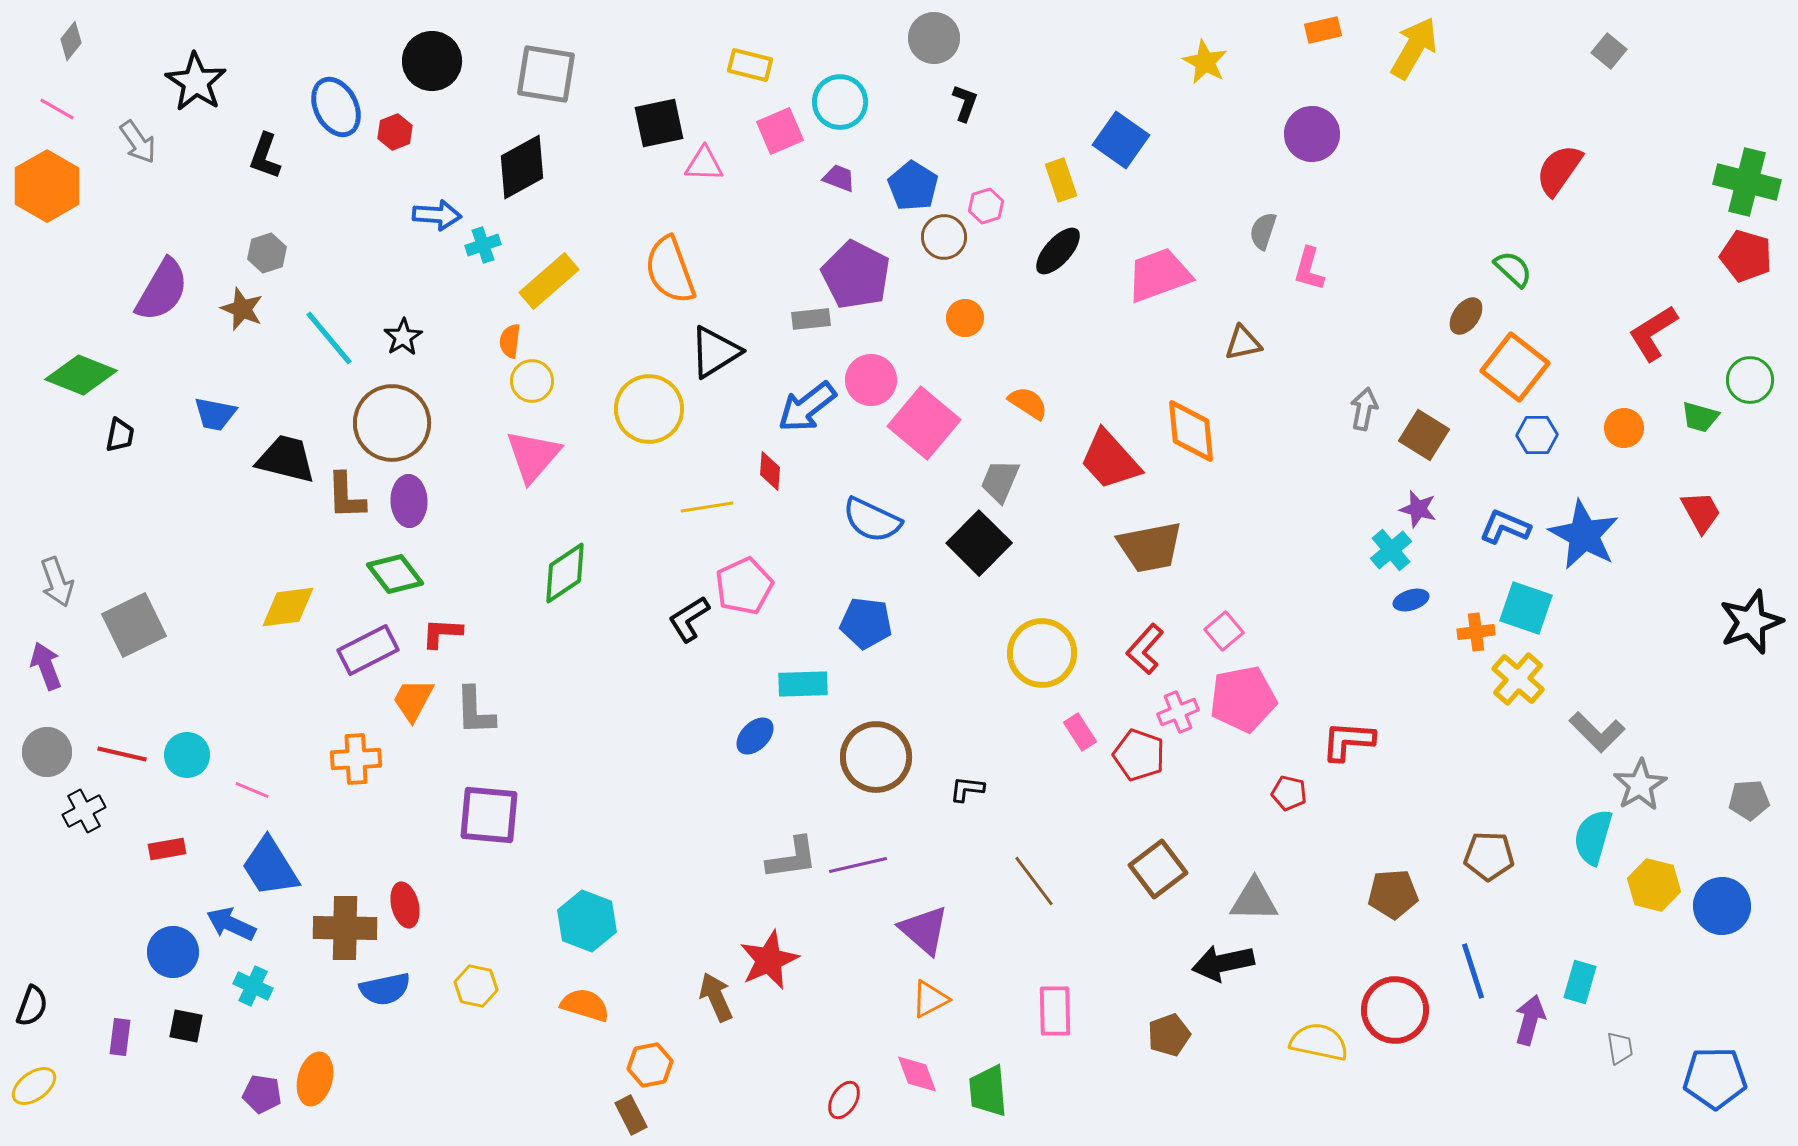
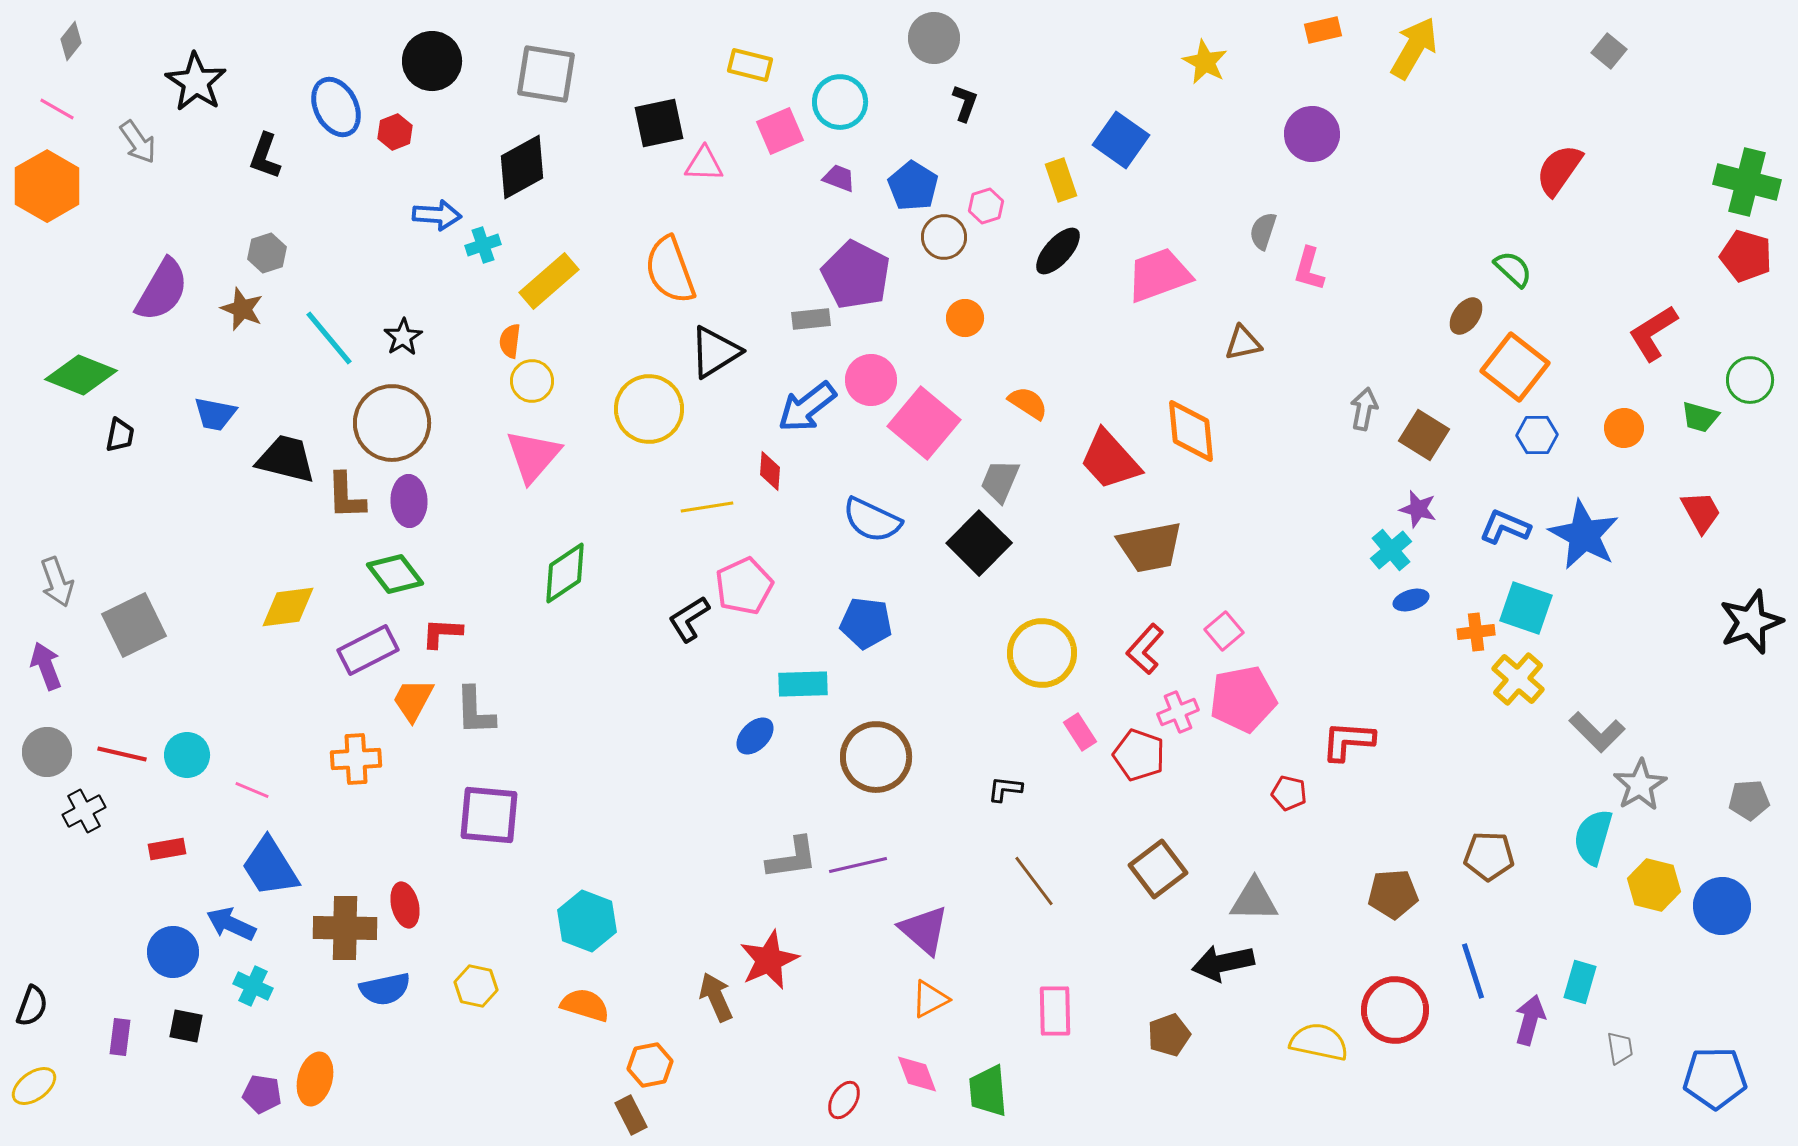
black L-shape at (967, 789): moved 38 px right
